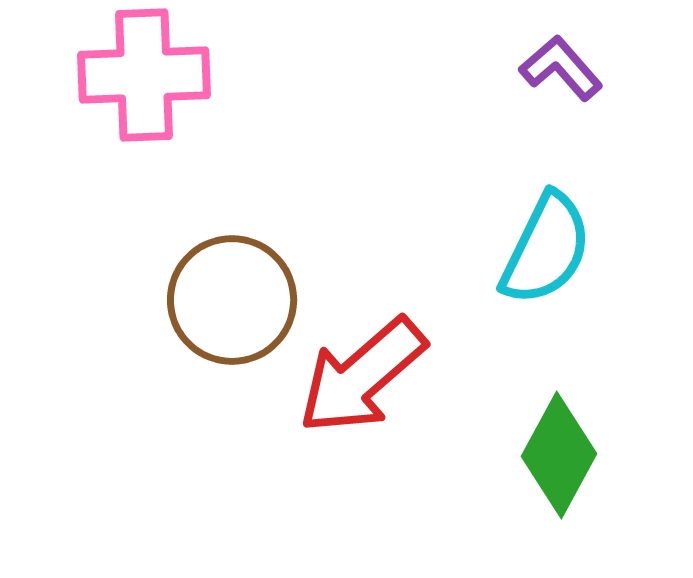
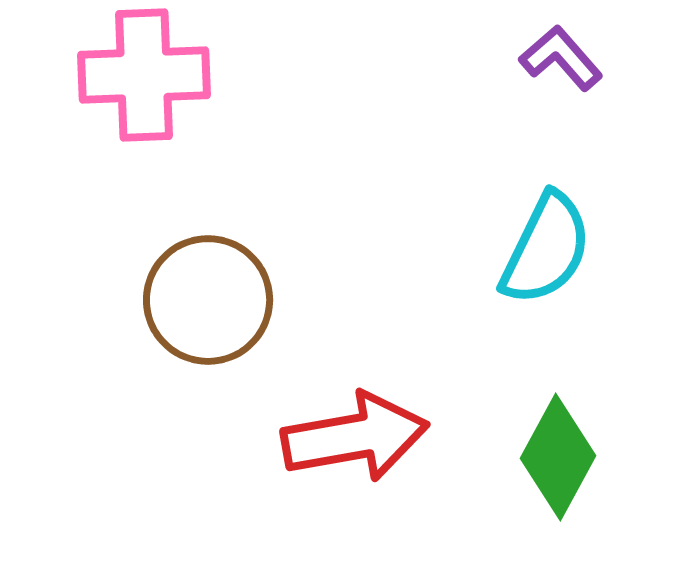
purple L-shape: moved 10 px up
brown circle: moved 24 px left
red arrow: moved 7 px left, 61 px down; rotated 149 degrees counterclockwise
green diamond: moved 1 px left, 2 px down
